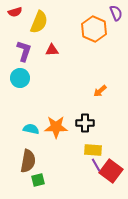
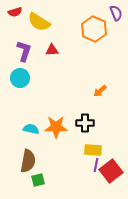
yellow semicircle: rotated 100 degrees clockwise
purple line: rotated 40 degrees clockwise
red square: rotated 15 degrees clockwise
